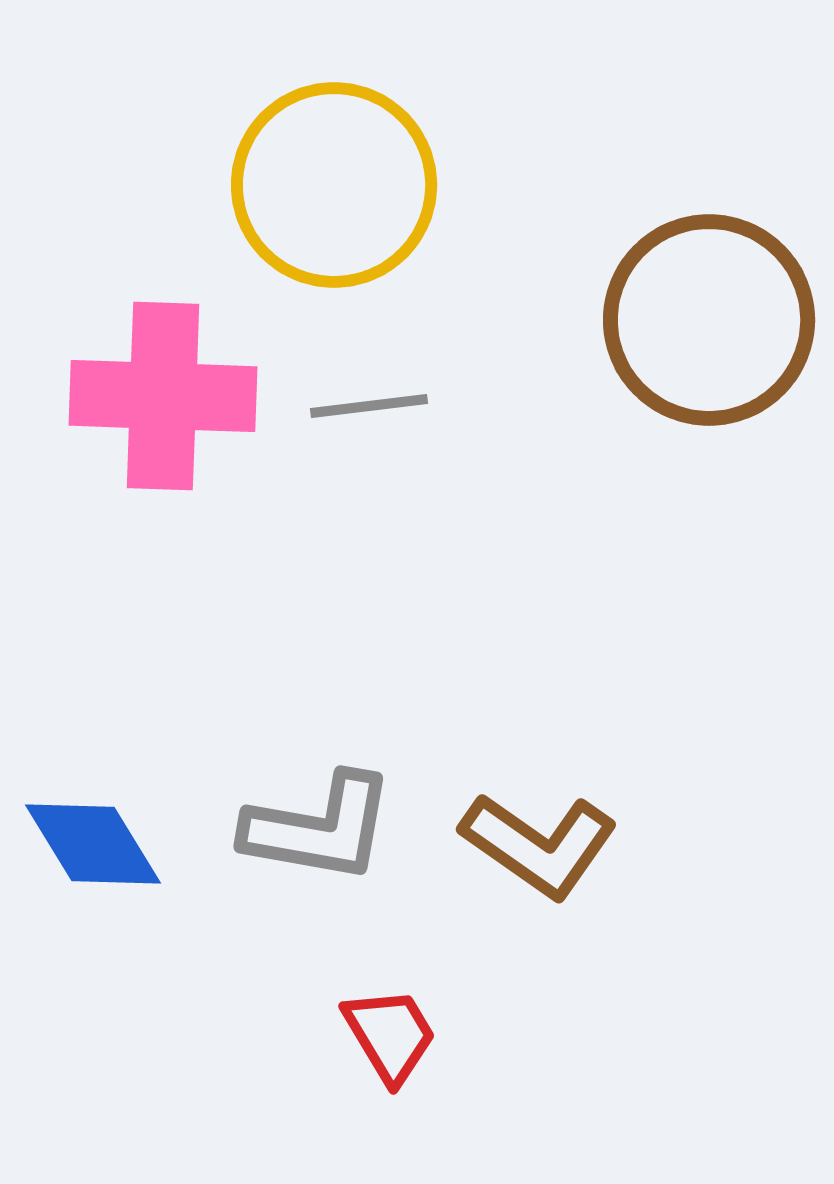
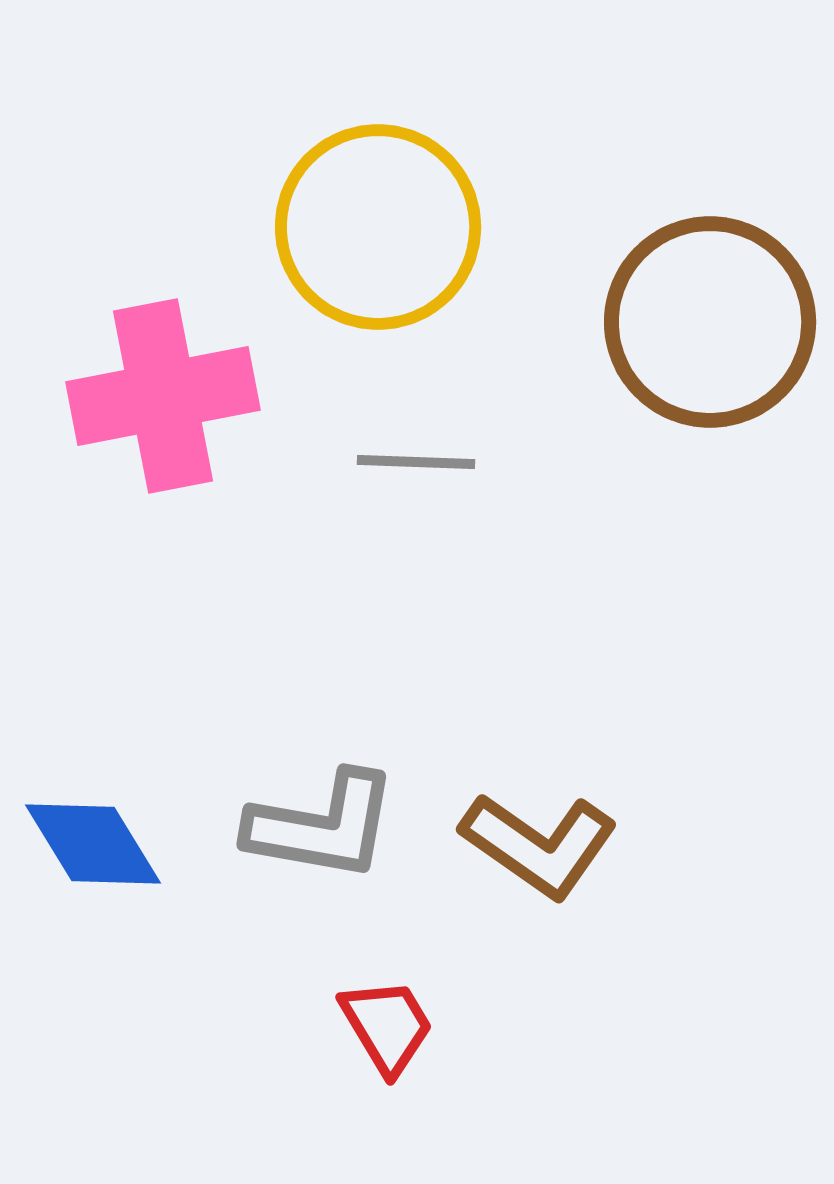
yellow circle: moved 44 px right, 42 px down
brown circle: moved 1 px right, 2 px down
pink cross: rotated 13 degrees counterclockwise
gray line: moved 47 px right, 56 px down; rotated 9 degrees clockwise
gray L-shape: moved 3 px right, 2 px up
red trapezoid: moved 3 px left, 9 px up
